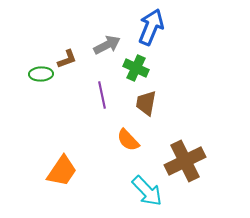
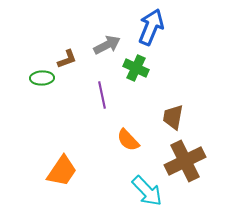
green ellipse: moved 1 px right, 4 px down
brown trapezoid: moved 27 px right, 14 px down
